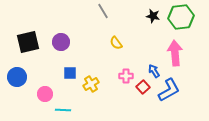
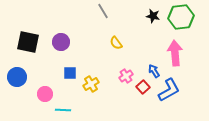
black square: rotated 25 degrees clockwise
pink cross: rotated 32 degrees counterclockwise
